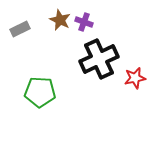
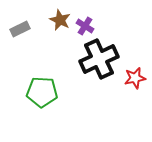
purple cross: moved 1 px right, 4 px down; rotated 12 degrees clockwise
green pentagon: moved 2 px right
